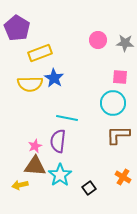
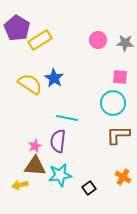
yellow rectangle: moved 13 px up; rotated 10 degrees counterclockwise
yellow semicircle: rotated 145 degrees counterclockwise
cyan star: rotated 25 degrees clockwise
